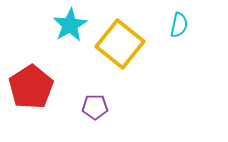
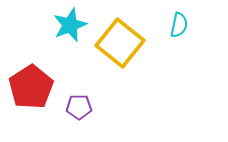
cyan star: rotated 8 degrees clockwise
yellow square: moved 1 px up
purple pentagon: moved 16 px left
